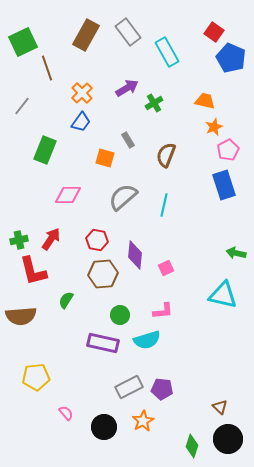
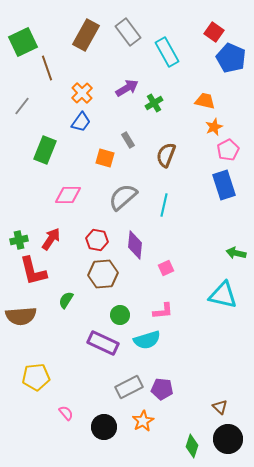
purple diamond at (135, 255): moved 10 px up
purple rectangle at (103, 343): rotated 12 degrees clockwise
